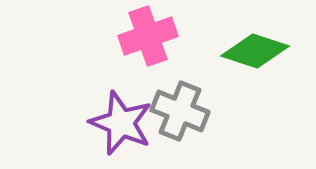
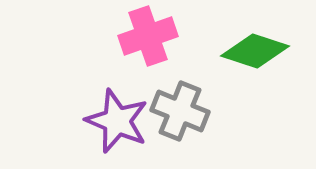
purple star: moved 4 px left, 2 px up
